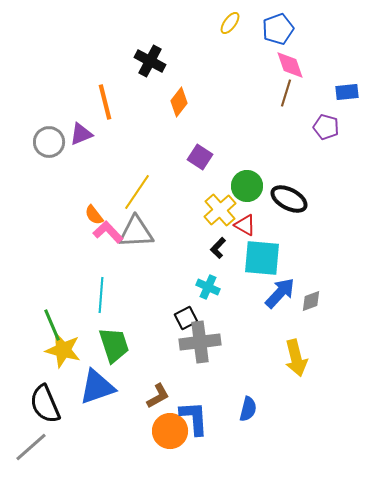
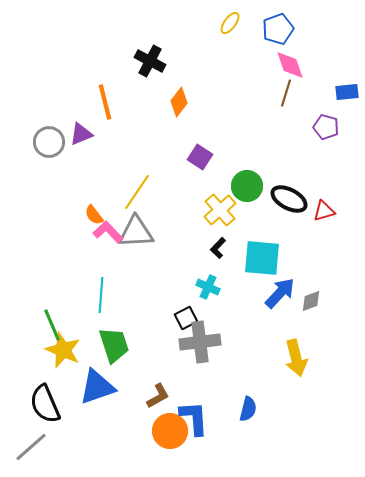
red triangle: moved 79 px right, 14 px up; rotated 45 degrees counterclockwise
yellow star: rotated 9 degrees clockwise
